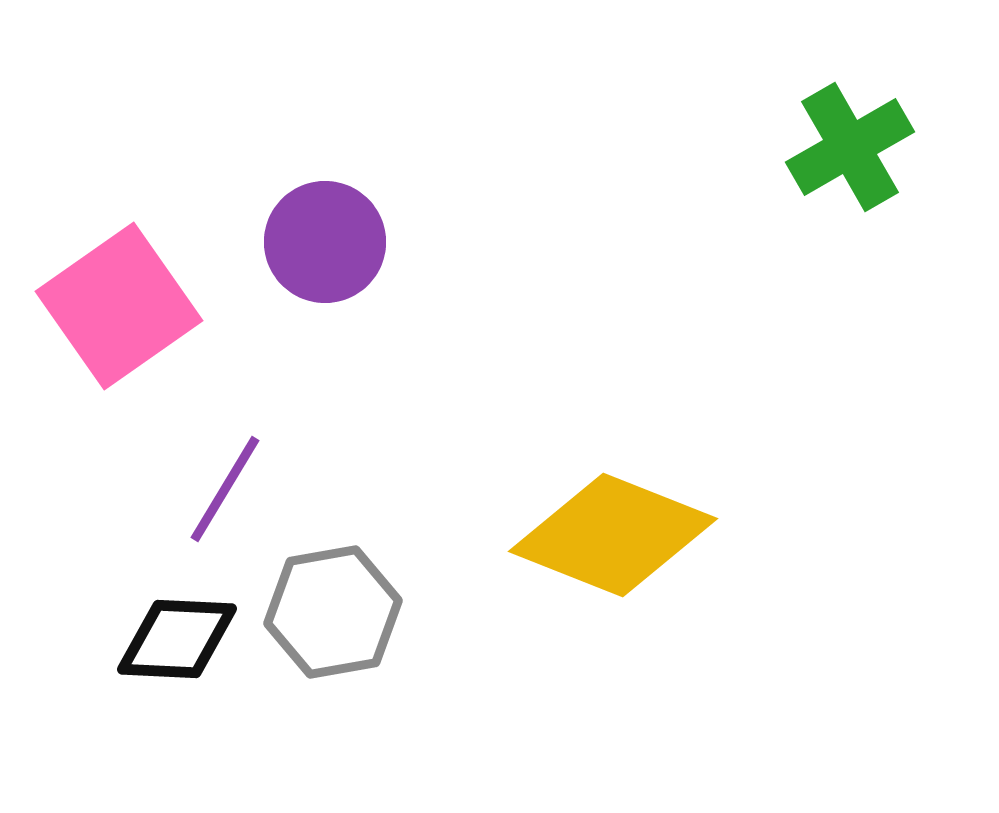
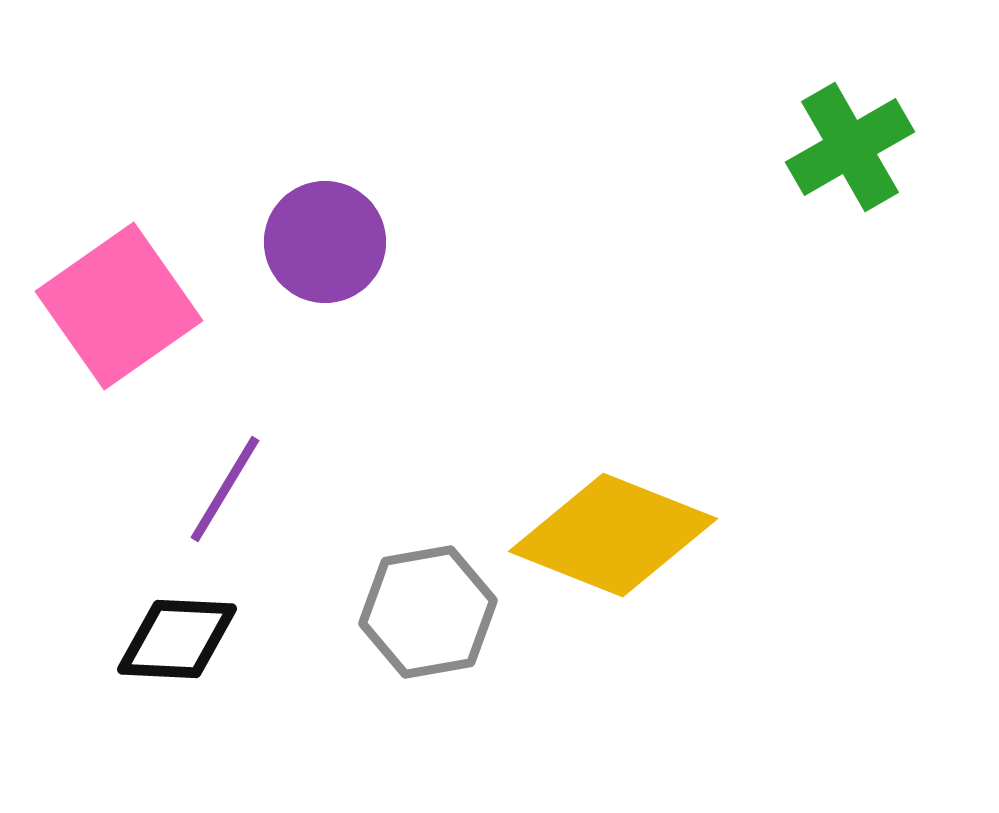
gray hexagon: moved 95 px right
